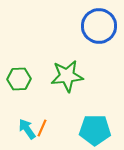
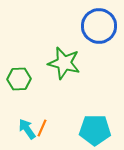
green star: moved 3 px left, 13 px up; rotated 20 degrees clockwise
